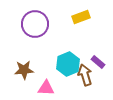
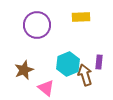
yellow rectangle: rotated 18 degrees clockwise
purple circle: moved 2 px right, 1 px down
purple rectangle: moved 1 px right; rotated 56 degrees clockwise
brown star: rotated 18 degrees counterclockwise
pink triangle: rotated 36 degrees clockwise
